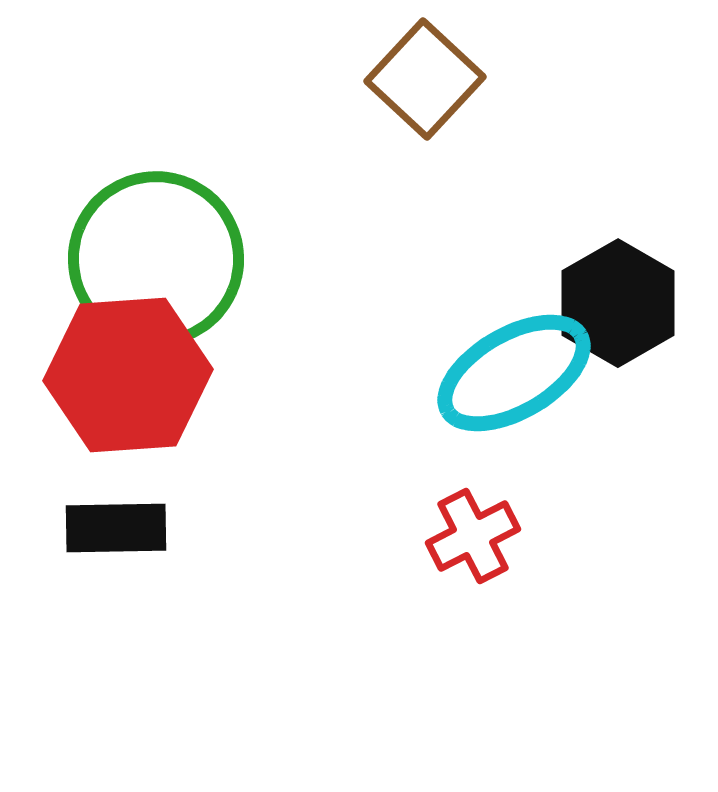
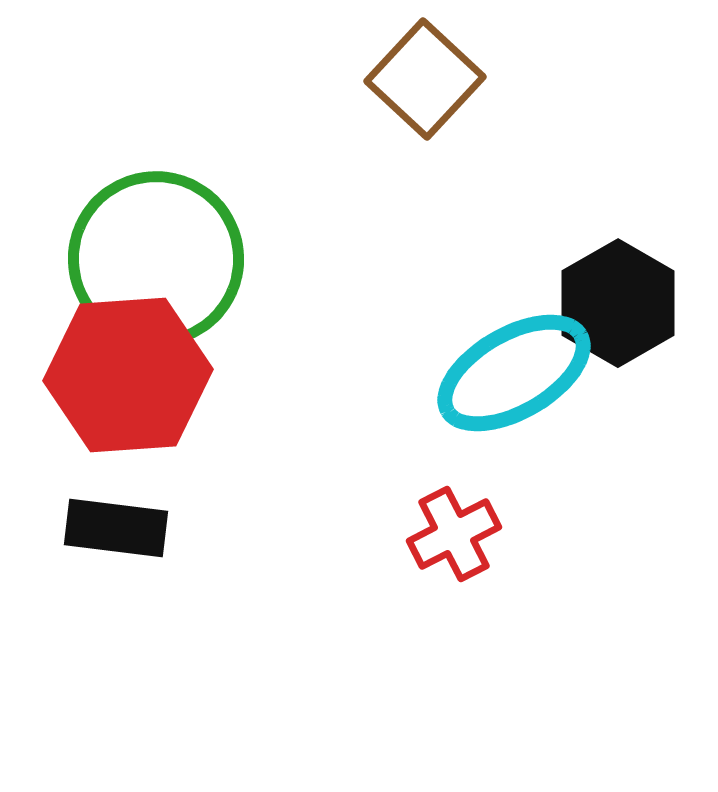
black rectangle: rotated 8 degrees clockwise
red cross: moved 19 px left, 2 px up
